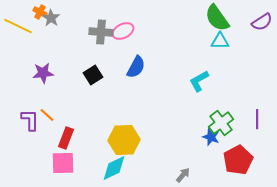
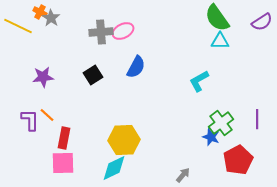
gray cross: rotated 10 degrees counterclockwise
purple star: moved 4 px down
red rectangle: moved 2 px left; rotated 10 degrees counterclockwise
